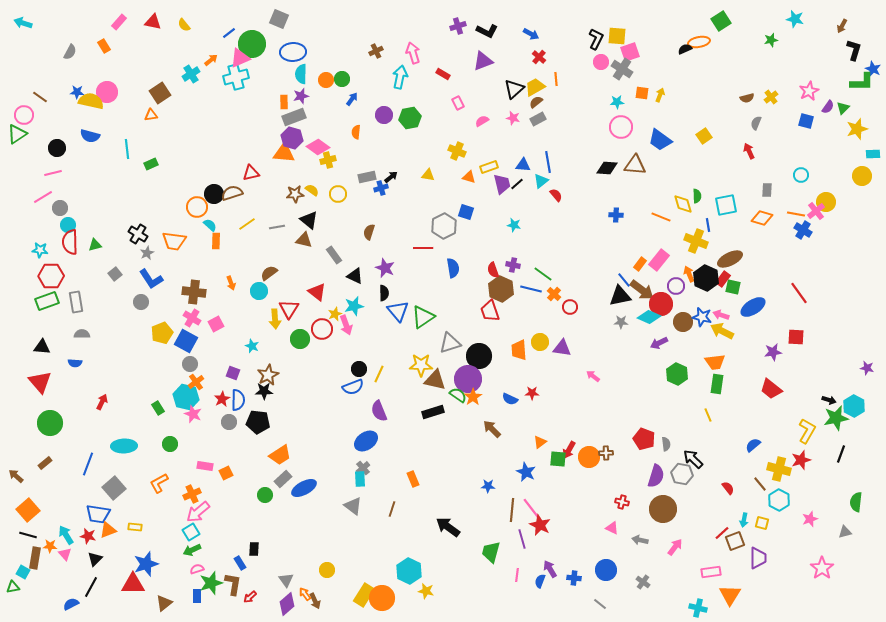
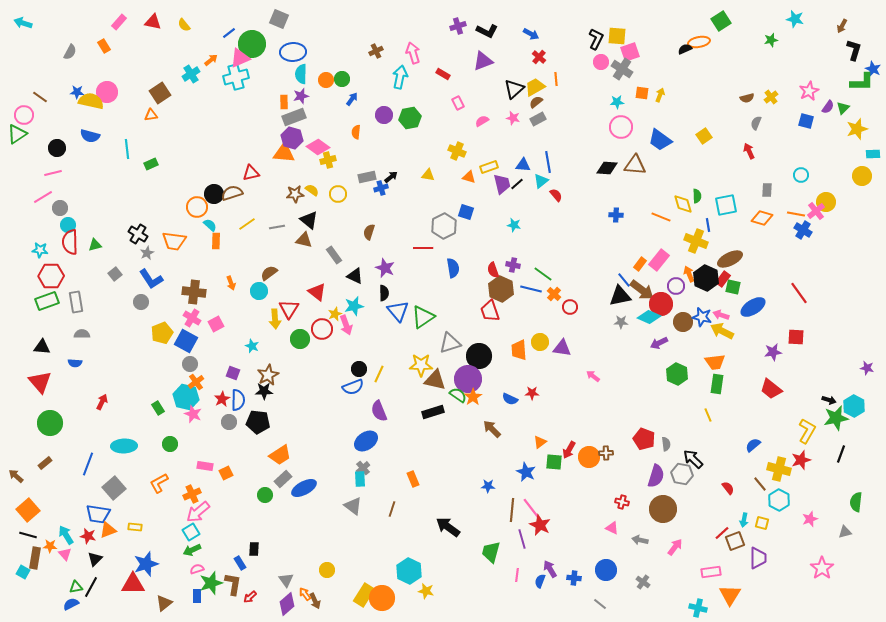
green square at (558, 459): moved 4 px left, 3 px down
green triangle at (13, 587): moved 63 px right
